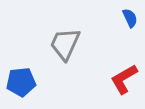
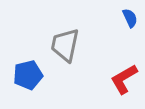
gray trapezoid: moved 1 px down; rotated 12 degrees counterclockwise
blue pentagon: moved 7 px right, 7 px up; rotated 8 degrees counterclockwise
